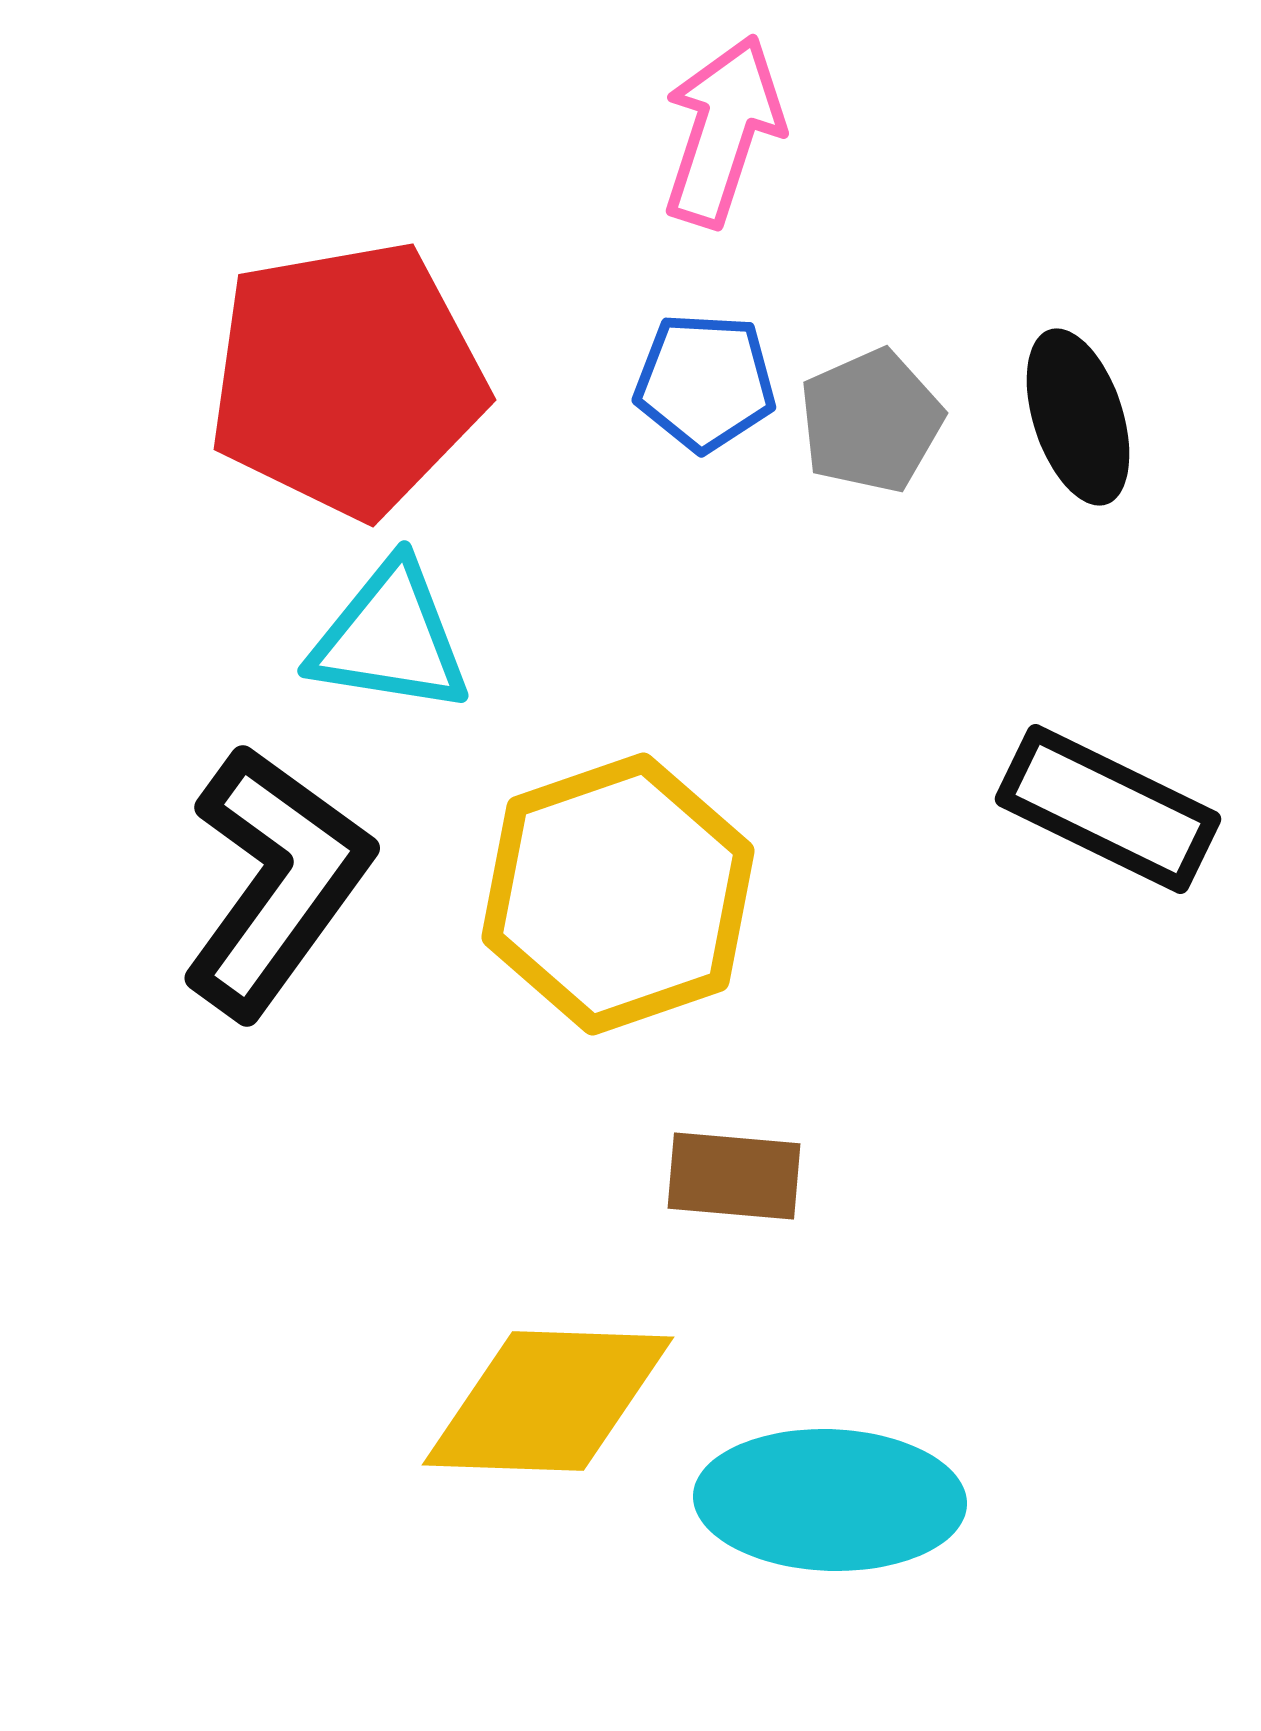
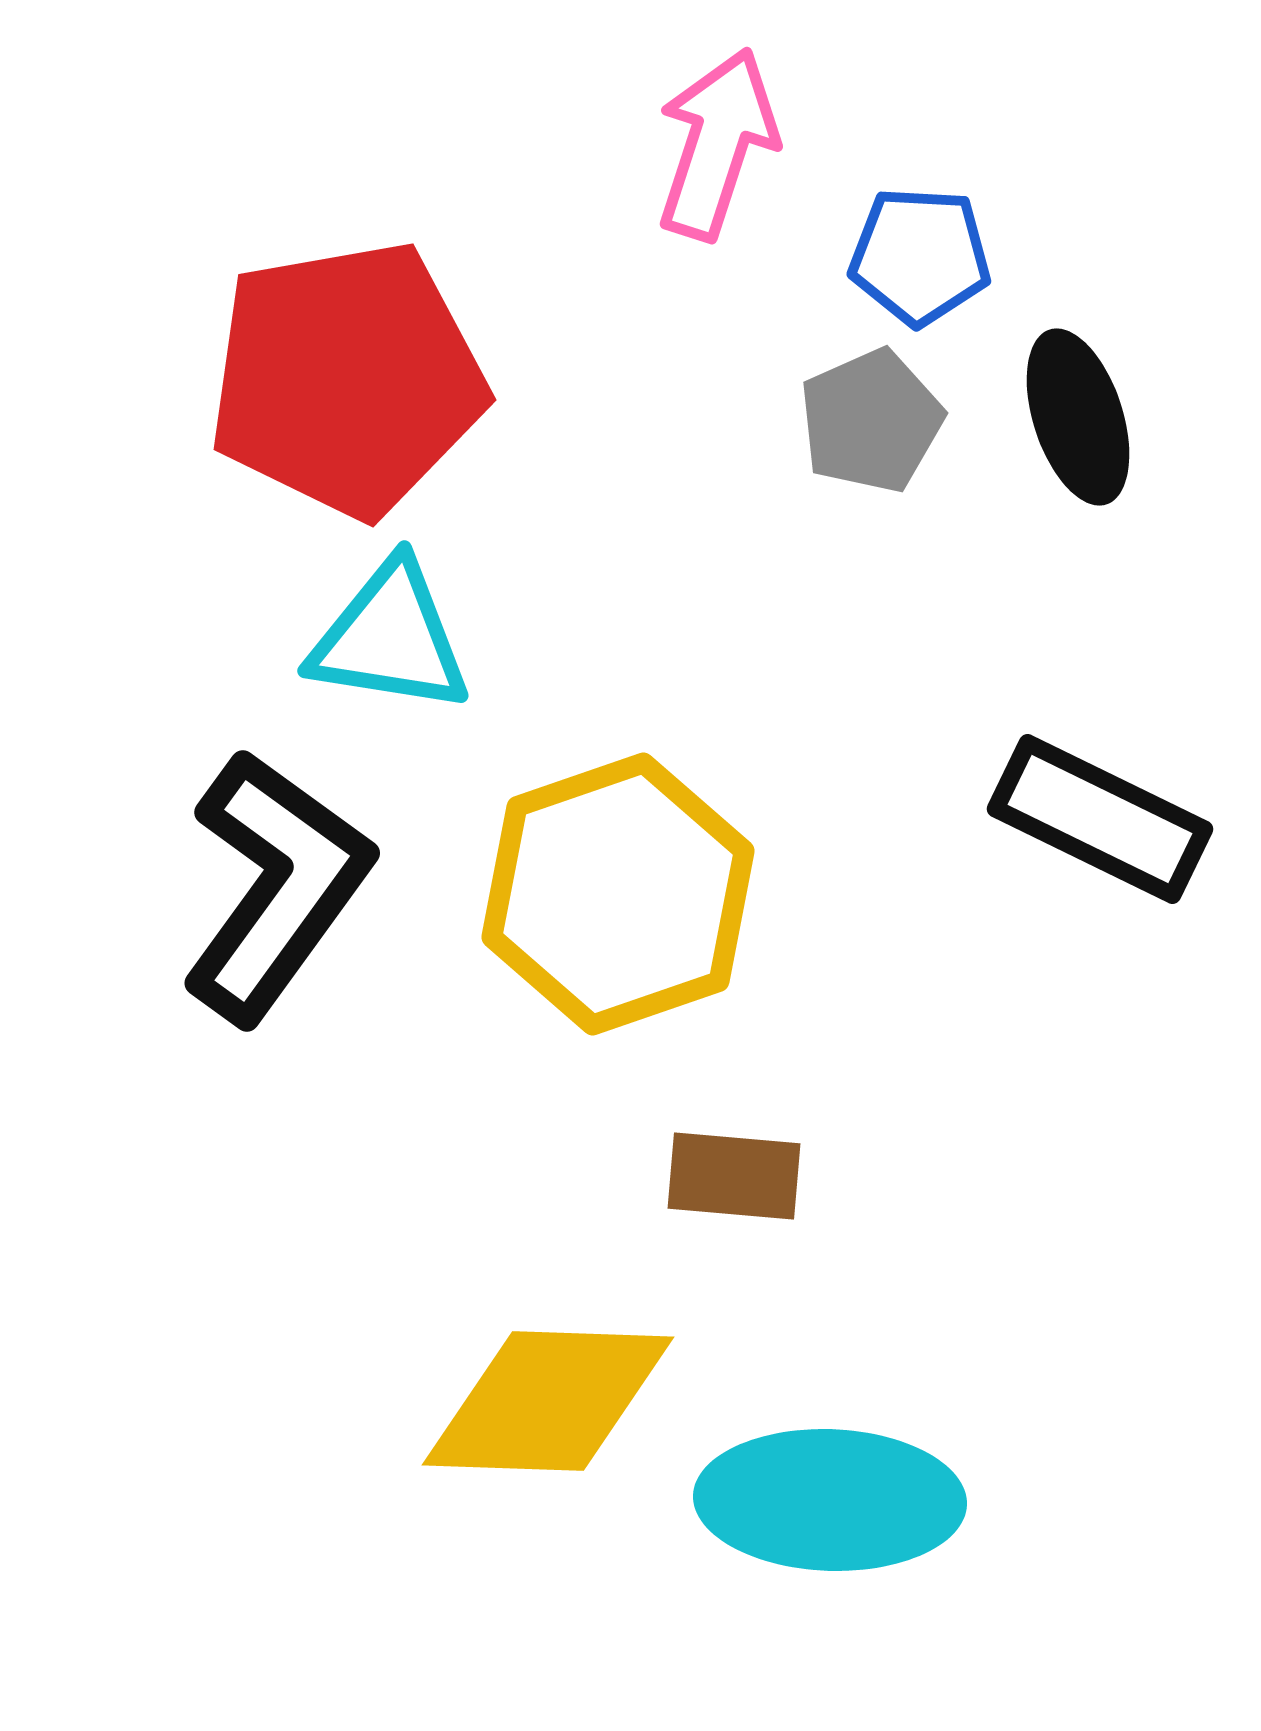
pink arrow: moved 6 px left, 13 px down
blue pentagon: moved 215 px right, 126 px up
black rectangle: moved 8 px left, 10 px down
black L-shape: moved 5 px down
